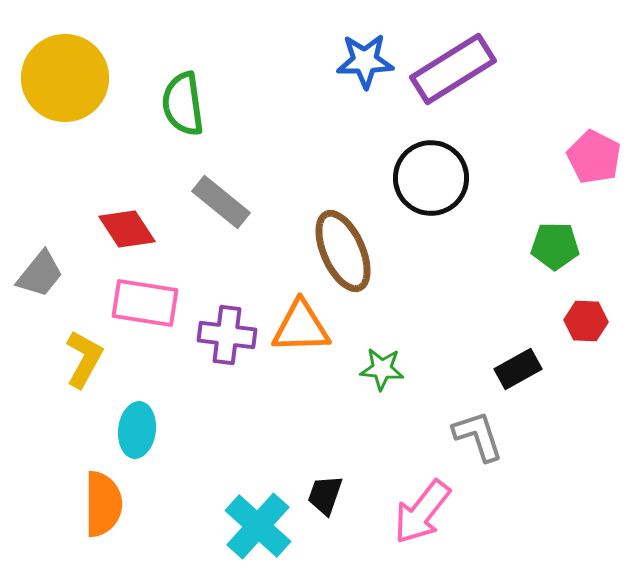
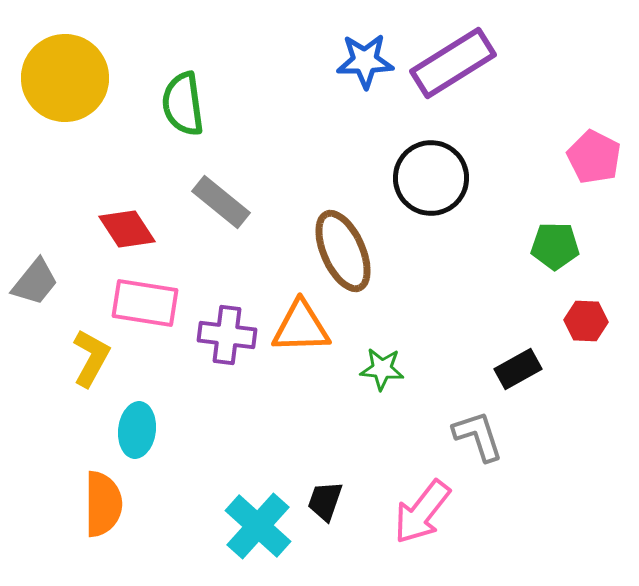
purple rectangle: moved 6 px up
gray trapezoid: moved 5 px left, 8 px down
yellow L-shape: moved 7 px right, 1 px up
black trapezoid: moved 6 px down
